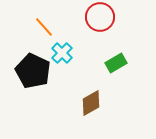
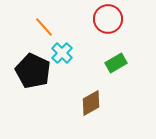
red circle: moved 8 px right, 2 px down
